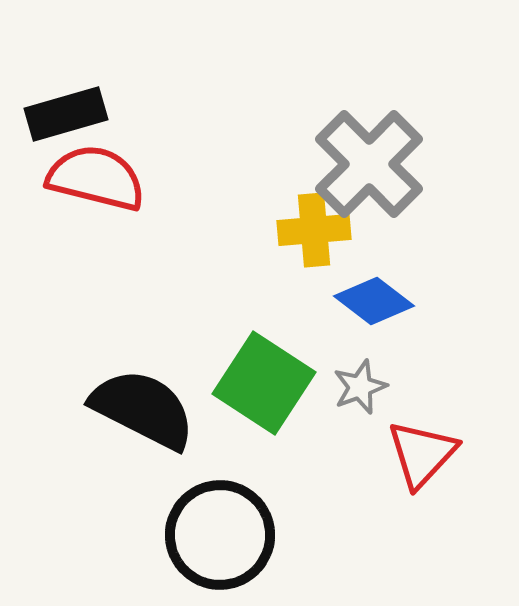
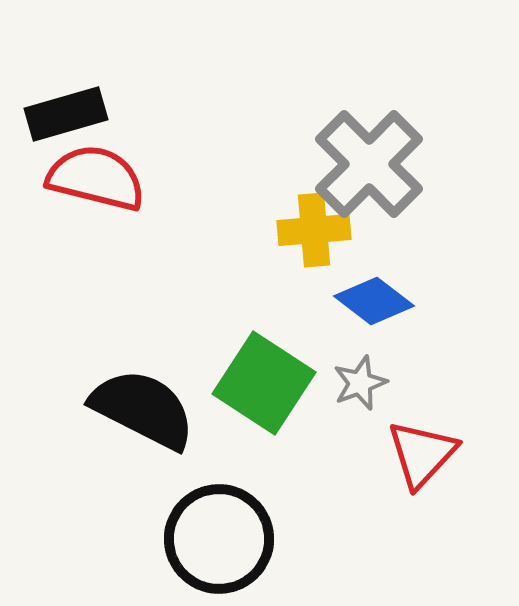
gray star: moved 4 px up
black circle: moved 1 px left, 4 px down
